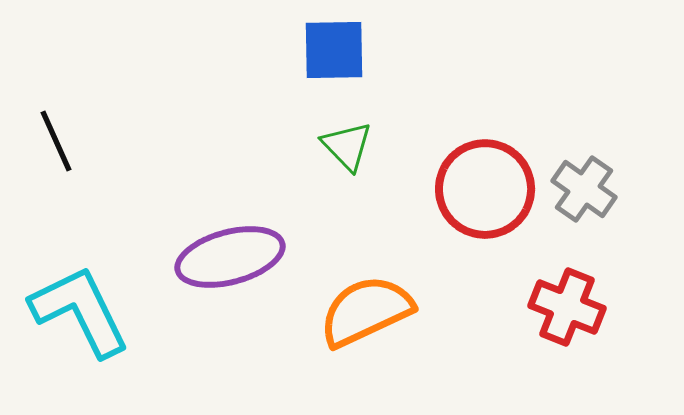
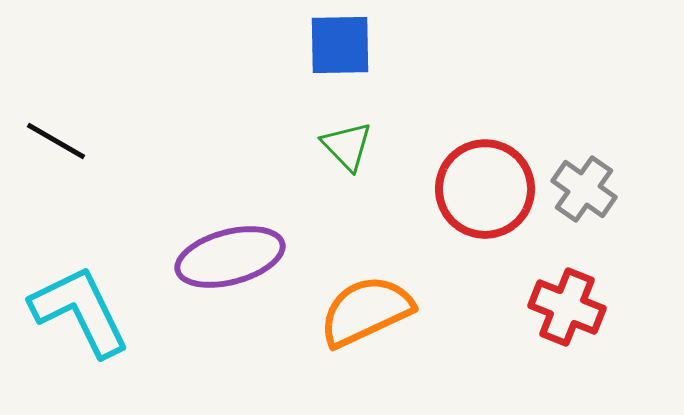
blue square: moved 6 px right, 5 px up
black line: rotated 36 degrees counterclockwise
